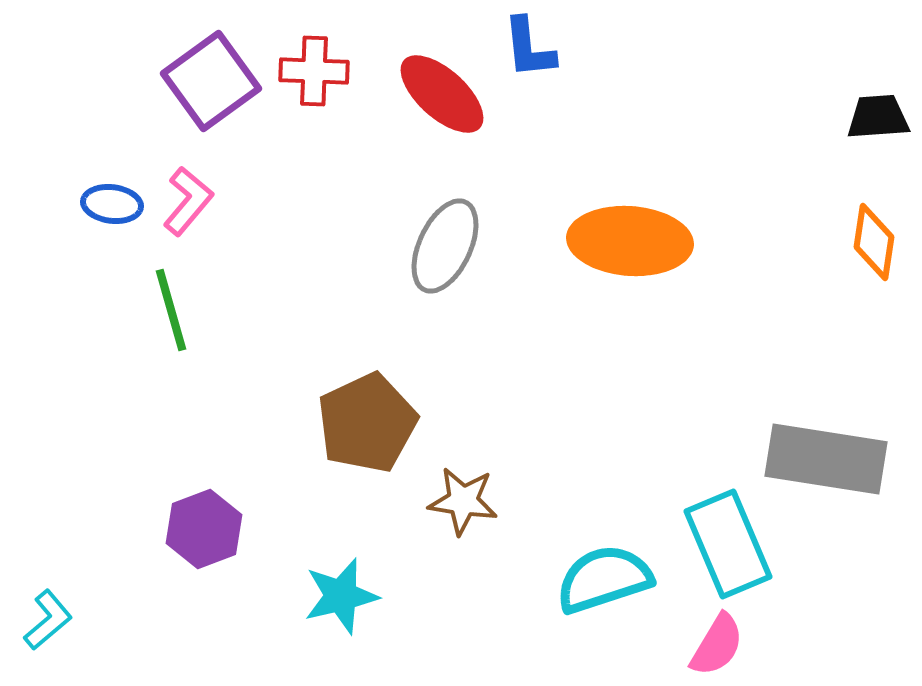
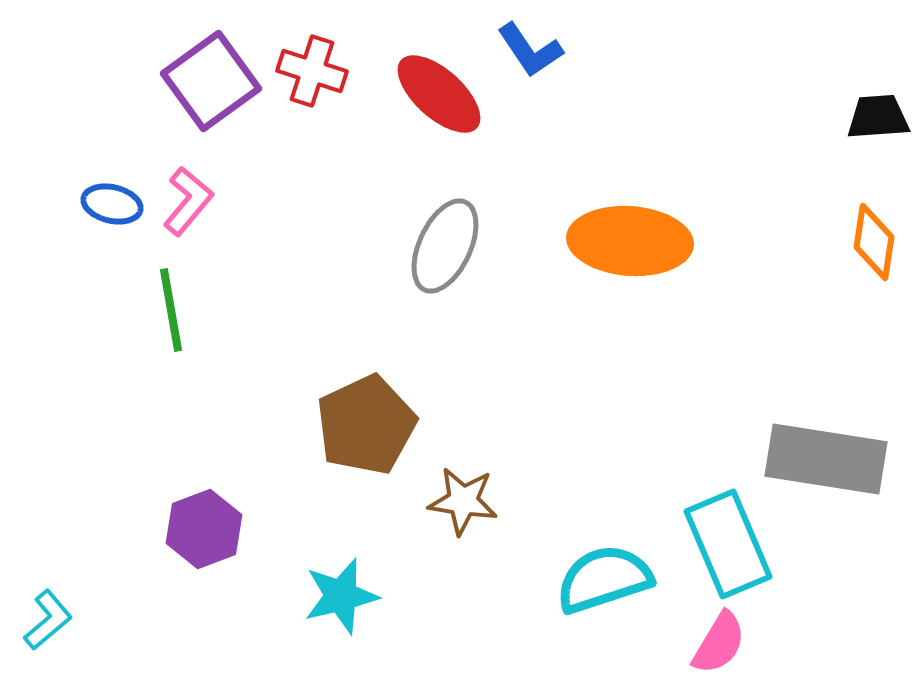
blue L-shape: moved 1 px right, 2 px down; rotated 28 degrees counterclockwise
red cross: moved 2 px left; rotated 16 degrees clockwise
red ellipse: moved 3 px left
blue ellipse: rotated 6 degrees clockwise
green line: rotated 6 degrees clockwise
brown pentagon: moved 1 px left, 2 px down
pink semicircle: moved 2 px right, 2 px up
